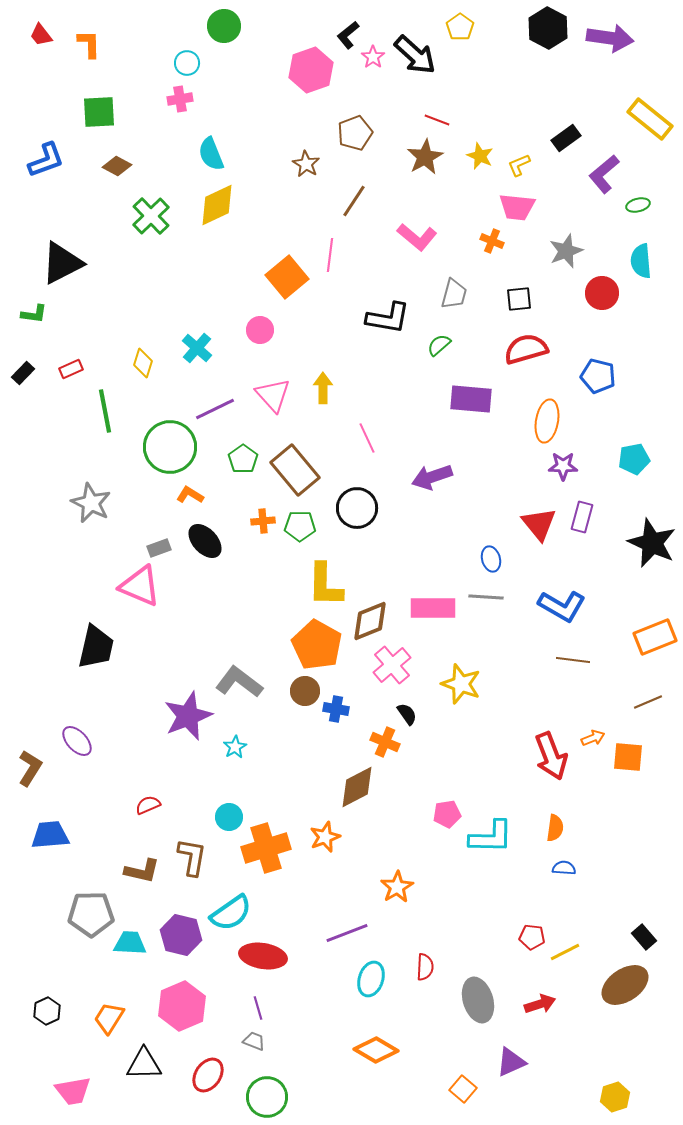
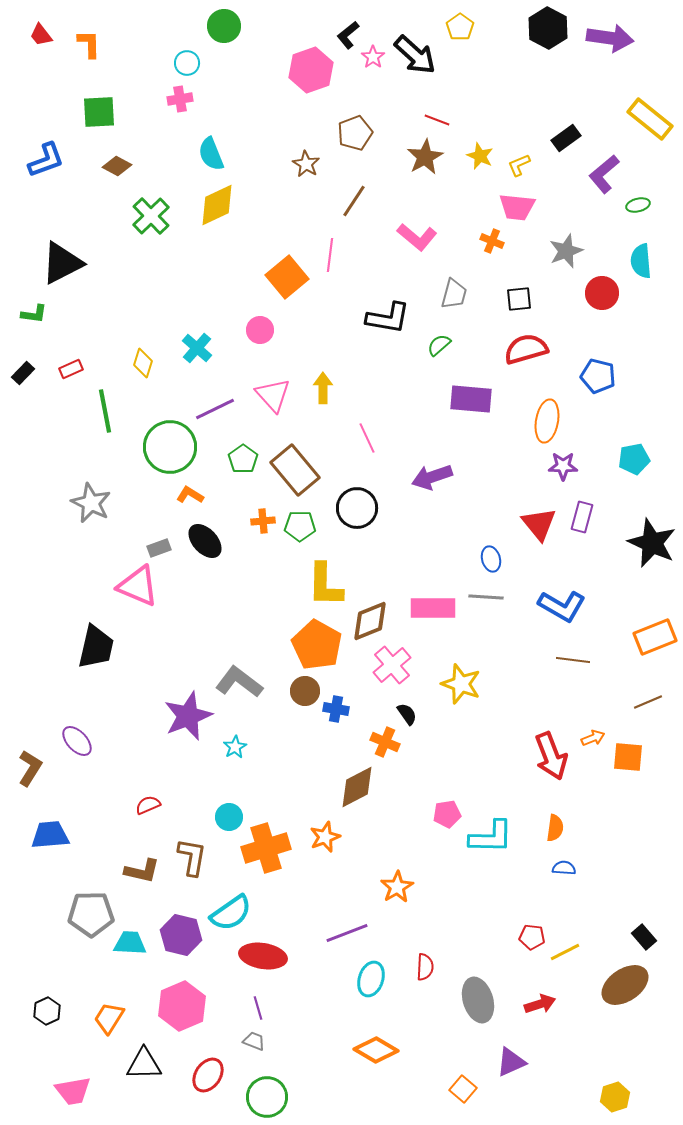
pink triangle at (140, 586): moved 2 px left
